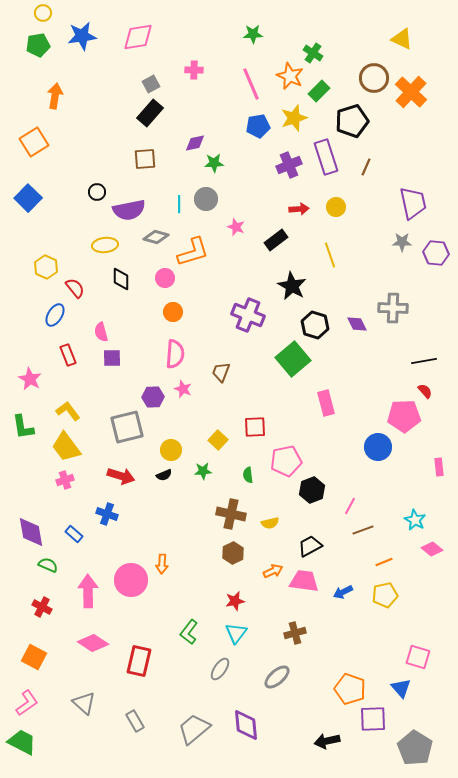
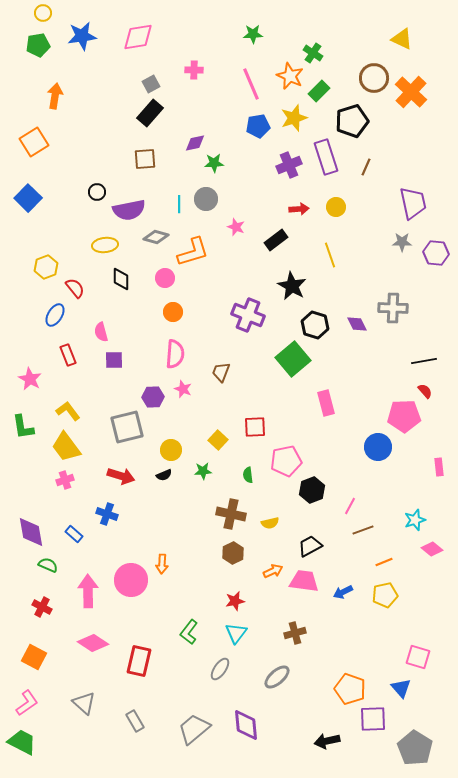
yellow hexagon at (46, 267): rotated 15 degrees clockwise
purple square at (112, 358): moved 2 px right, 2 px down
cyan star at (415, 520): rotated 25 degrees clockwise
